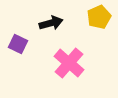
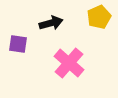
purple square: rotated 18 degrees counterclockwise
